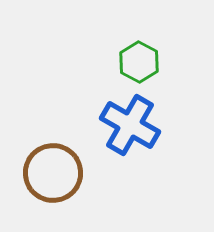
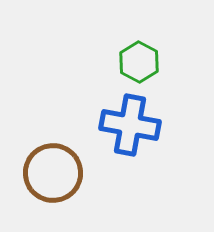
blue cross: rotated 20 degrees counterclockwise
